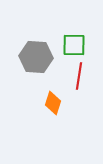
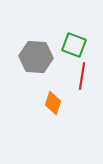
green square: rotated 20 degrees clockwise
red line: moved 3 px right
